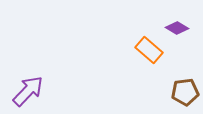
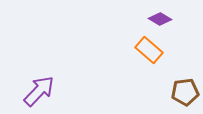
purple diamond: moved 17 px left, 9 px up
purple arrow: moved 11 px right
